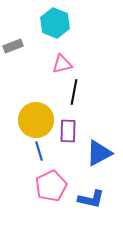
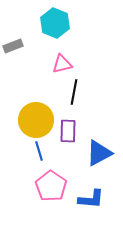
pink pentagon: rotated 12 degrees counterclockwise
blue L-shape: rotated 8 degrees counterclockwise
